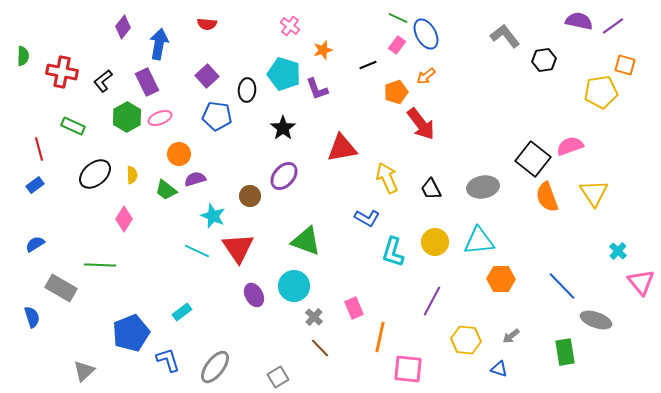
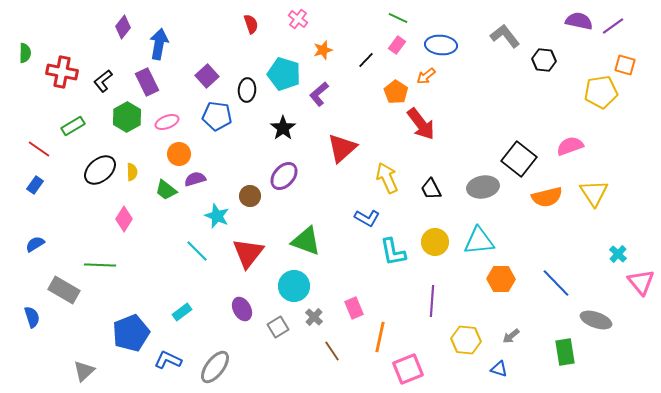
red semicircle at (207, 24): moved 44 px right; rotated 114 degrees counterclockwise
pink cross at (290, 26): moved 8 px right, 7 px up
blue ellipse at (426, 34): moved 15 px right, 11 px down; rotated 56 degrees counterclockwise
green semicircle at (23, 56): moved 2 px right, 3 px up
black hexagon at (544, 60): rotated 15 degrees clockwise
black line at (368, 65): moved 2 px left, 5 px up; rotated 24 degrees counterclockwise
purple L-shape at (317, 89): moved 2 px right, 5 px down; rotated 70 degrees clockwise
orange pentagon at (396, 92): rotated 20 degrees counterclockwise
pink ellipse at (160, 118): moved 7 px right, 4 px down
green rectangle at (73, 126): rotated 55 degrees counterclockwise
red triangle at (342, 148): rotated 32 degrees counterclockwise
red line at (39, 149): rotated 40 degrees counterclockwise
black square at (533, 159): moved 14 px left
black ellipse at (95, 174): moved 5 px right, 4 px up
yellow semicircle at (132, 175): moved 3 px up
blue rectangle at (35, 185): rotated 18 degrees counterclockwise
orange semicircle at (547, 197): rotated 84 degrees counterclockwise
cyan star at (213, 216): moved 4 px right
red triangle at (238, 248): moved 10 px right, 5 px down; rotated 12 degrees clockwise
cyan line at (197, 251): rotated 20 degrees clockwise
cyan cross at (618, 251): moved 3 px down
cyan L-shape at (393, 252): rotated 28 degrees counterclockwise
blue line at (562, 286): moved 6 px left, 3 px up
gray rectangle at (61, 288): moved 3 px right, 2 px down
purple ellipse at (254, 295): moved 12 px left, 14 px down
purple line at (432, 301): rotated 24 degrees counterclockwise
brown line at (320, 348): moved 12 px right, 3 px down; rotated 10 degrees clockwise
blue L-shape at (168, 360): rotated 48 degrees counterclockwise
pink square at (408, 369): rotated 28 degrees counterclockwise
gray square at (278, 377): moved 50 px up
